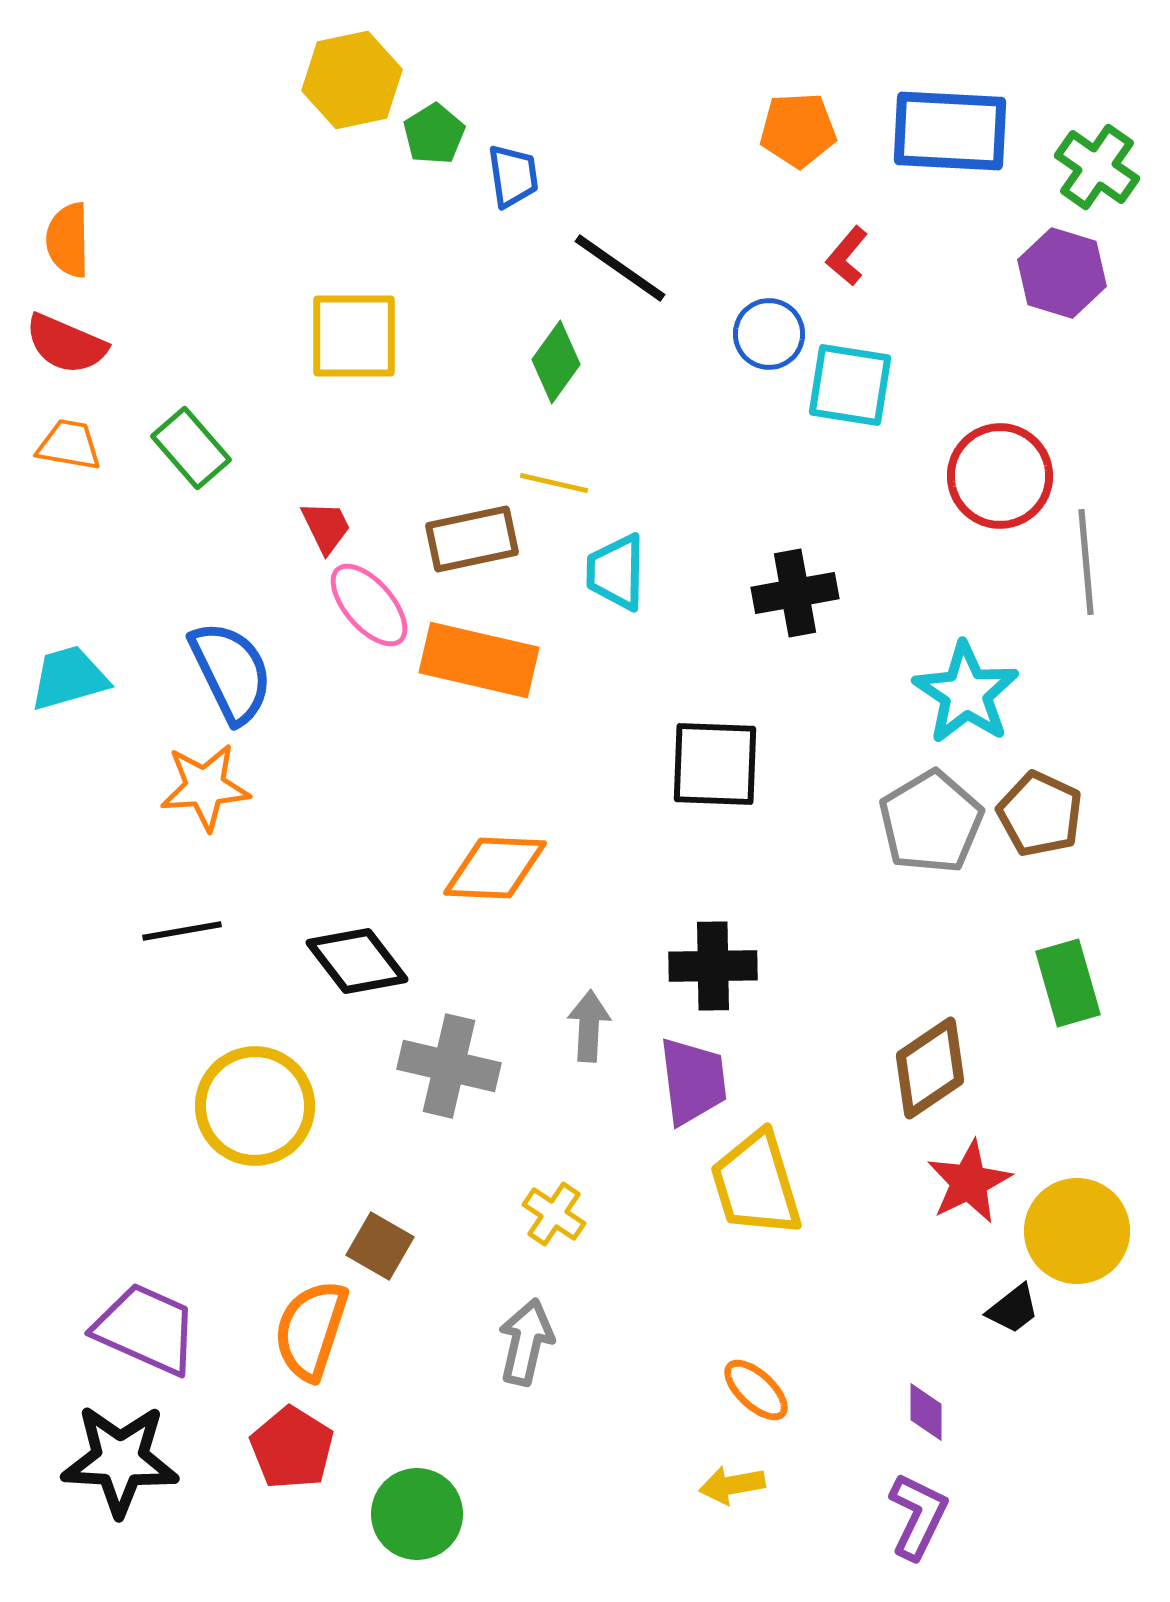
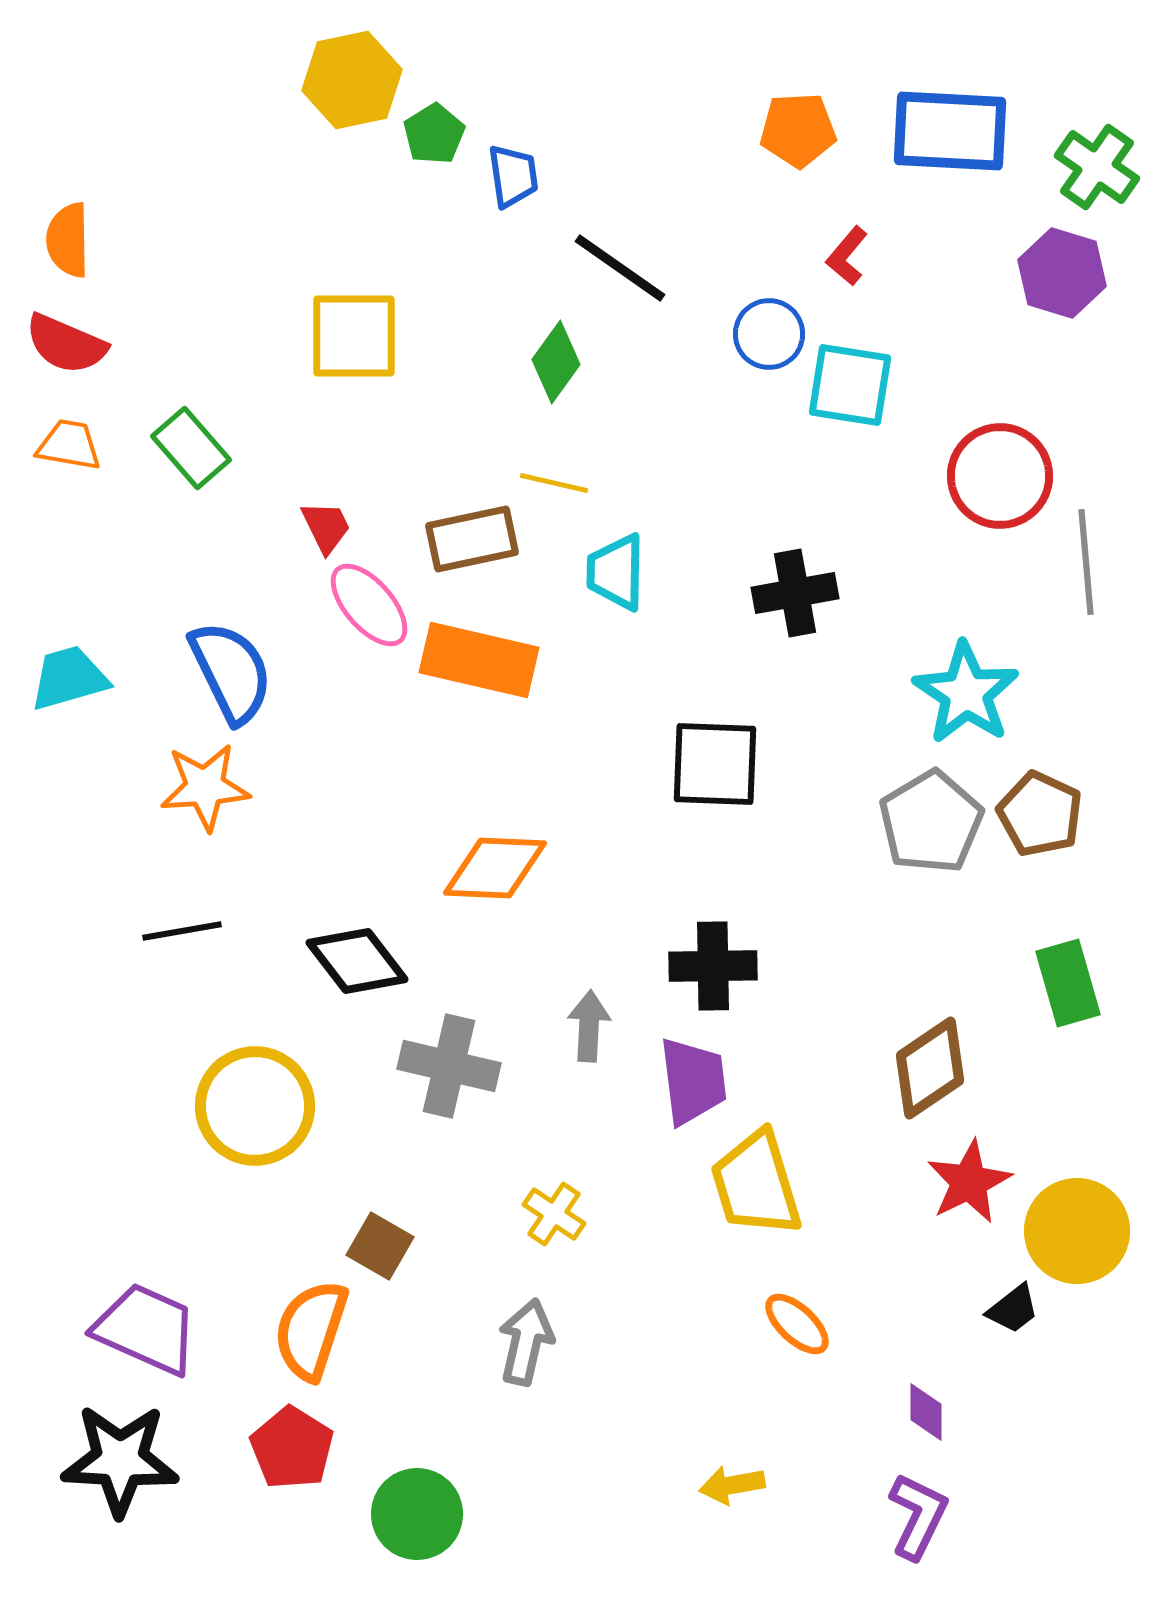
orange ellipse at (756, 1390): moved 41 px right, 66 px up
